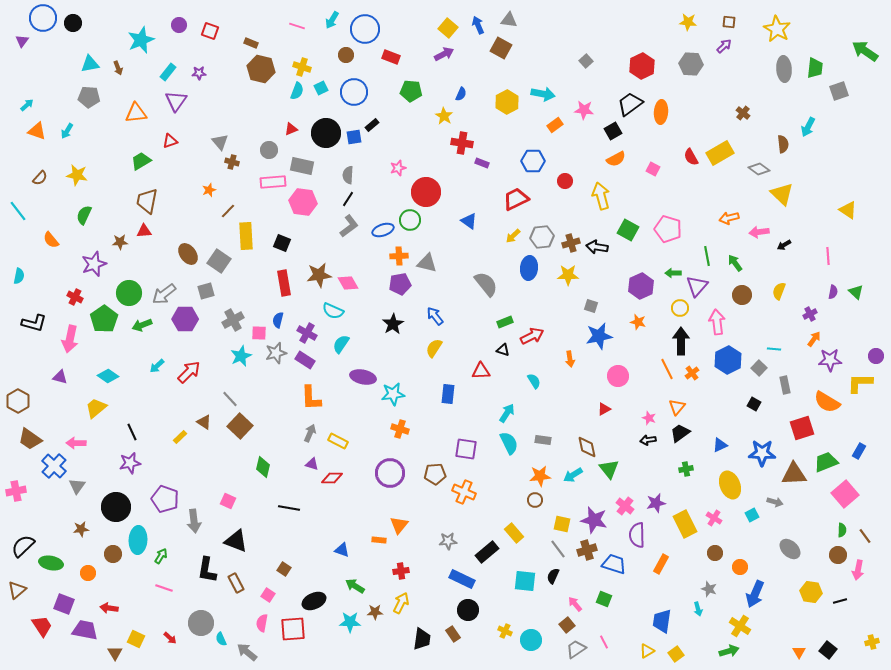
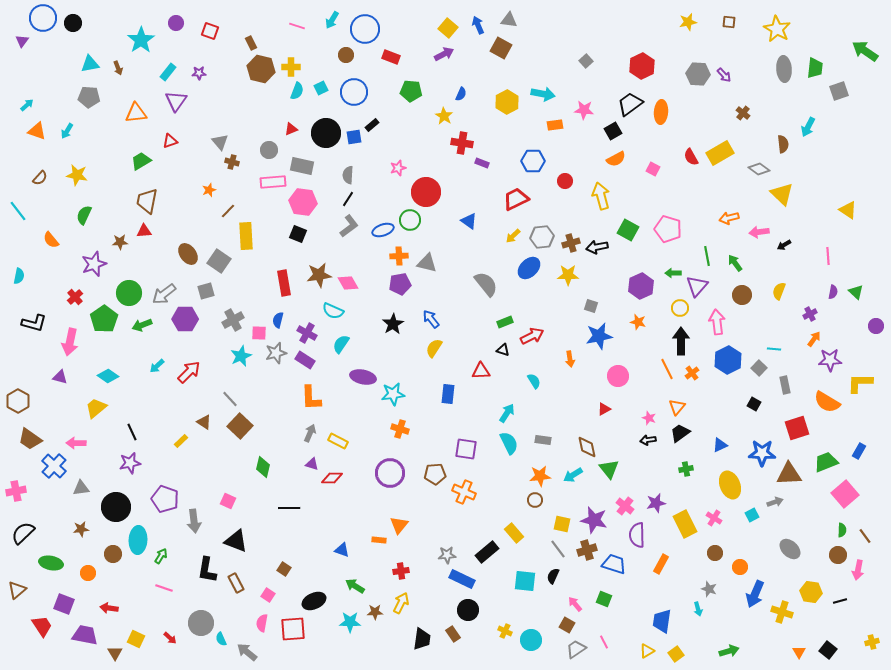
yellow star at (688, 22): rotated 18 degrees counterclockwise
purple circle at (179, 25): moved 3 px left, 2 px up
cyan star at (141, 40): rotated 12 degrees counterclockwise
brown rectangle at (251, 43): rotated 40 degrees clockwise
purple arrow at (724, 46): moved 29 px down; rotated 91 degrees clockwise
gray hexagon at (691, 64): moved 7 px right, 10 px down
yellow cross at (302, 67): moved 11 px left; rotated 18 degrees counterclockwise
orange rectangle at (555, 125): rotated 28 degrees clockwise
black square at (282, 243): moved 16 px right, 9 px up
black arrow at (597, 247): rotated 20 degrees counterclockwise
blue ellipse at (529, 268): rotated 40 degrees clockwise
red cross at (75, 297): rotated 21 degrees clockwise
blue arrow at (435, 316): moved 4 px left, 3 px down
pink arrow at (70, 339): moved 3 px down
purple circle at (876, 356): moved 30 px up
red square at (802, 428): moved 5 px left
yellow rectangle at (180, 437): moved 1 px right, 4 px down
brown triangle at (794, 474): moved 5 px left
gray triangle at (77, 486): moved 4 px right, 2 px down; rotated 48 degrees clockwise
gray arrow at (775, 502): rotated 35 degrees counterclockwise
black line at (289, 508): rotated 10 degrees counterclockwise
gray star at (448, 541): moved 1 px left, 14 px down
black semicircle at (23, 546): moved 13 px up
brown square at (567, 625): rotated 21 degrees counterclockwise
yellow cross at (740, 626): moved 42 px right, 14 px up; rotated 15 degrees counterclockwise
purple trapezoid at (85, 630): moved 5 px down
